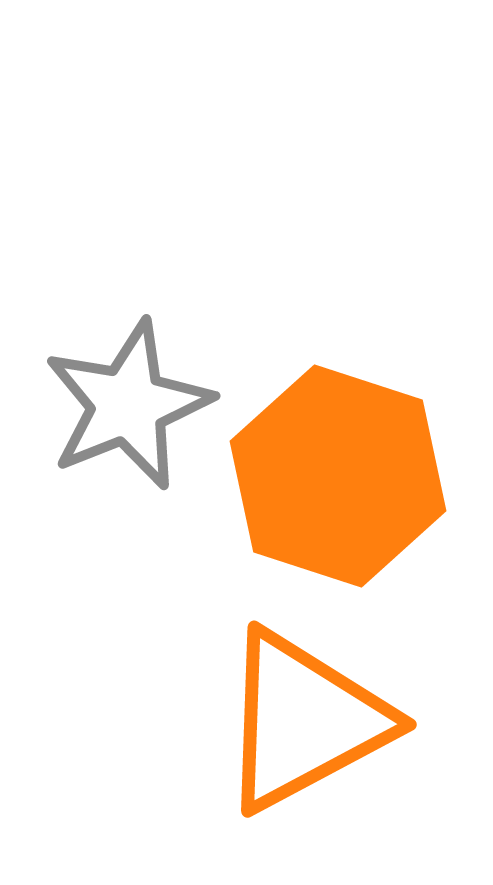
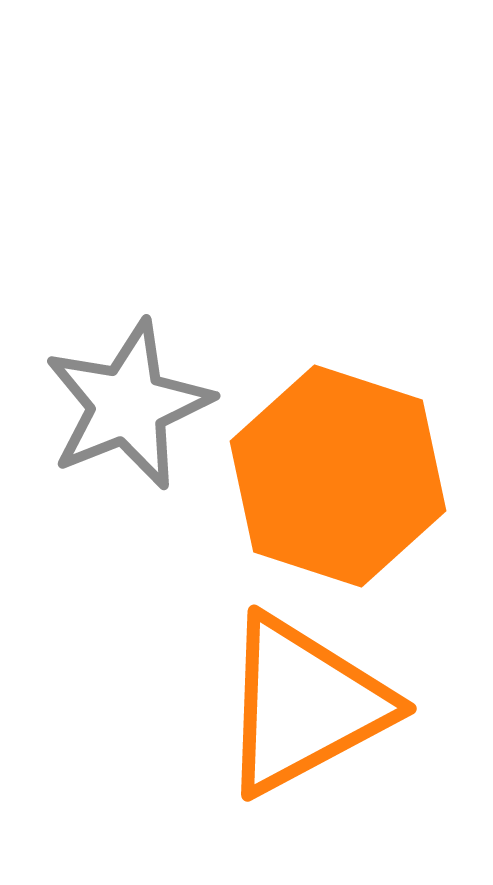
orange triangle: moved 16 px up
